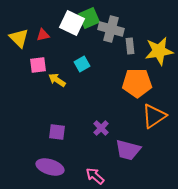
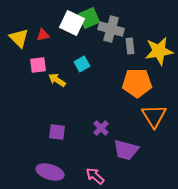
orange triangle: rotated 28 degrees counterclockwise
purple trapezoid: moved 2 px left
purple ellipse: moved 5 px down
